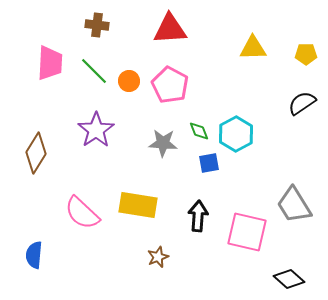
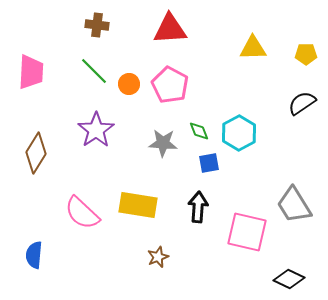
pink trapezoid: moved 19 px left, 9 px down
orange circle: moved 3 px down
cyan hexagon: moved 3 px right, 1 px up
black arrow: moved 9 px up
black diamond: rotated 16 degrees counterclockwise
